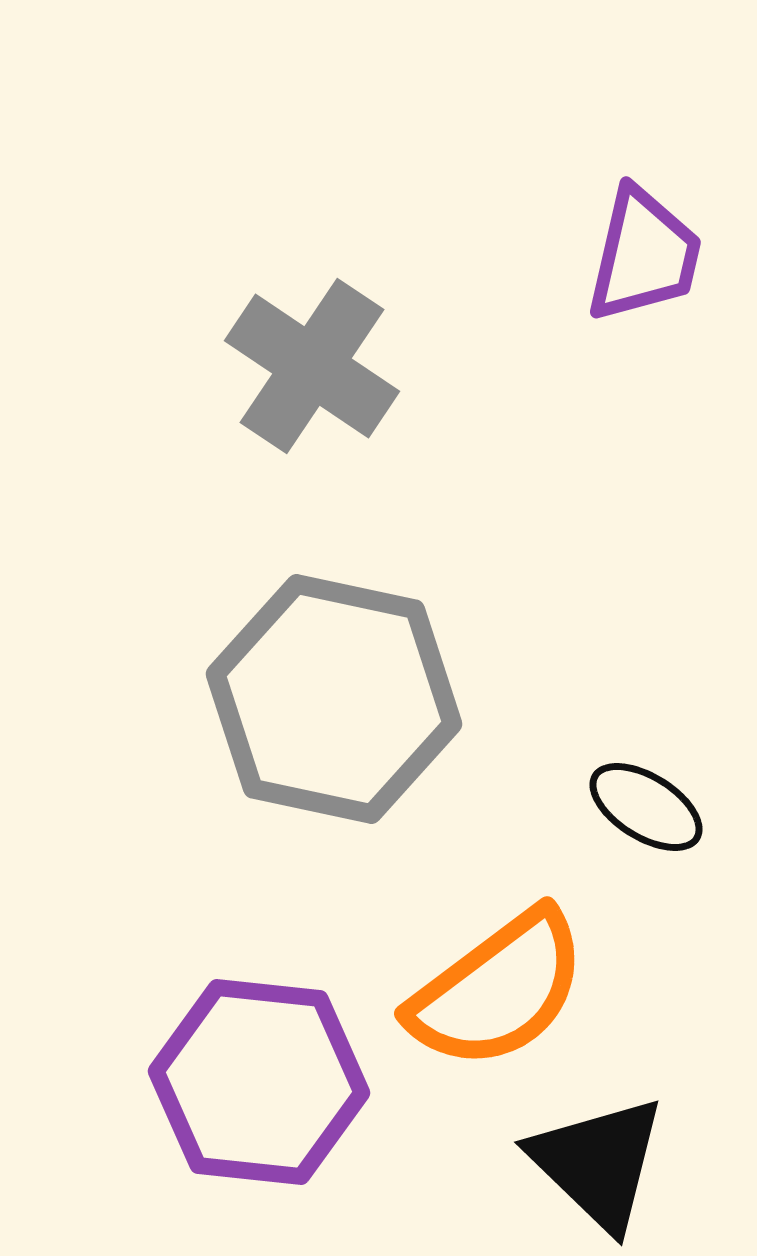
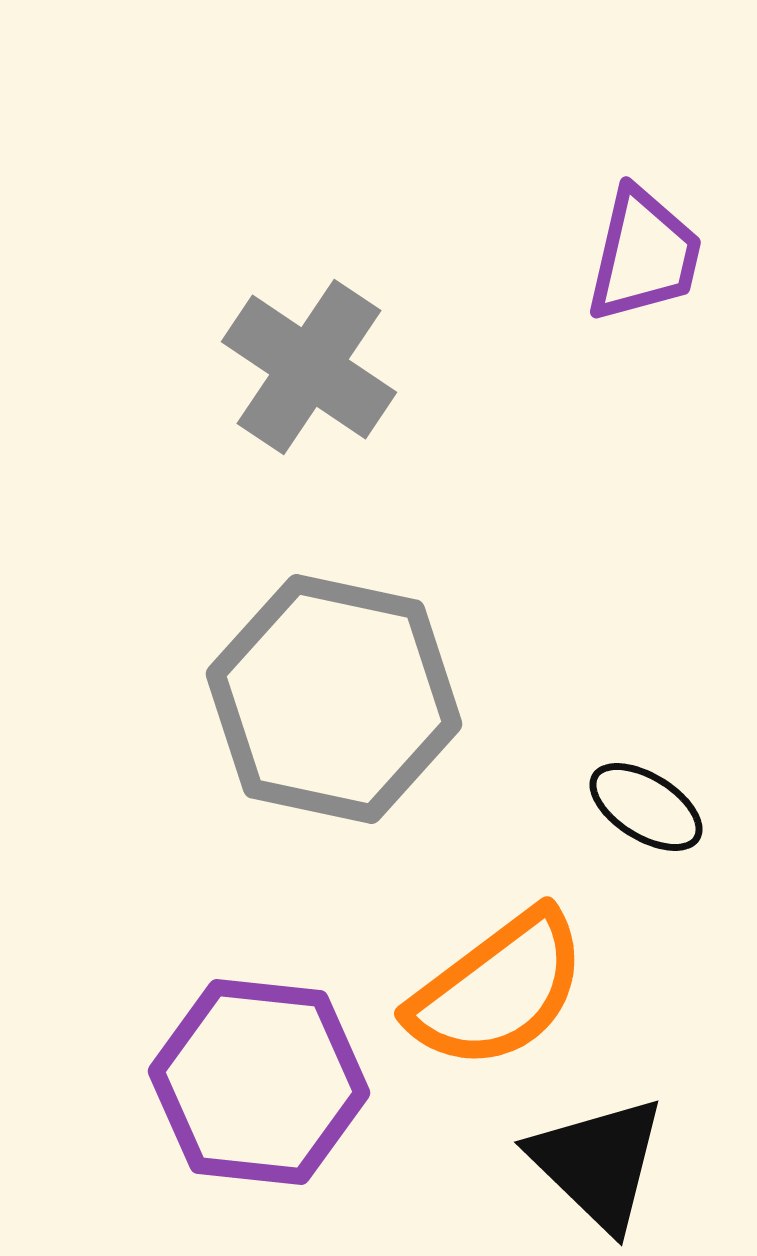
gray cross: moved 3 px left, 1 px down
